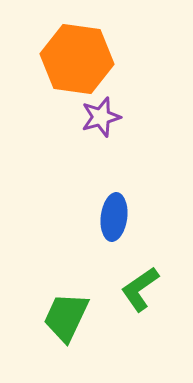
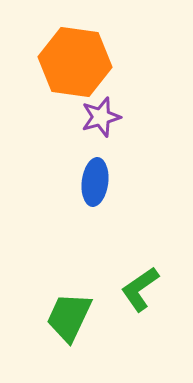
orange hexagon: moved 2 px left, 3 px down
blue ellipse: moved 19 px left, 35 px up
green trapezoid: moved 3 px right
